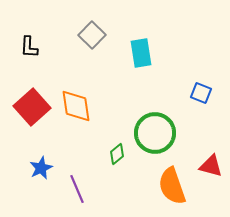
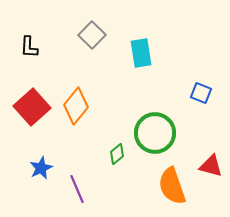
orange diamond: rotated 48 degrees clockwise
